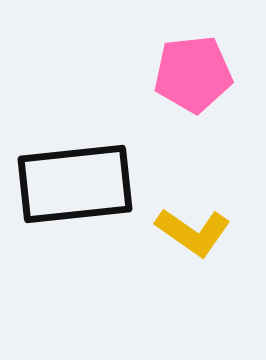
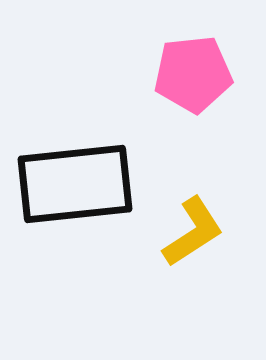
yellow L-shape: rotated 68 degrees counterclockwise
